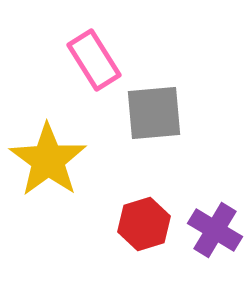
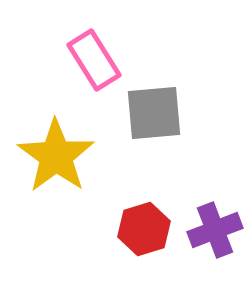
yellow star: moved 8 px right, 4 px up
red hexagon: moved 5 px down
purple cross: rotated 38 degrees clockwise
